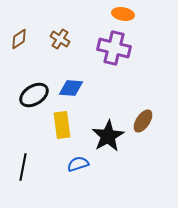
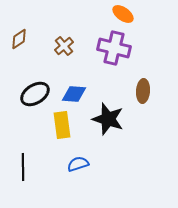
orange ellipse: rotated 25 degrees clockwise
brown cross: moved 4 px right, 7 px down; rotated 18 degrees clockwise
blue diamond: moved 3 px right, 6 px down
black ellipse: moved 1 px right, 1 px up
brown ellipse: moved 30 px up; rotated 30 degrees counterclockwise
black star: moved 17 px up; rotated 24 degrees counterclockwise
black line: rotated 12 degrees counterclockwise
